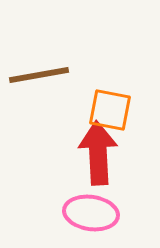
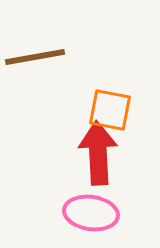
brown line: moved 4 px left, 18 px up
